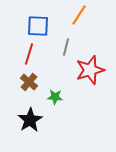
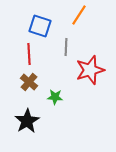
blue square: moved 2 px right; rotated 15 degrees clockwise
gray line: rotated 12 degrees counterclockwise
red line: rotated 20 degrees counterclockwise
black star: moved 3 px left, 1 px down
